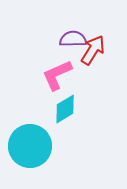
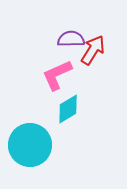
purple semicircle: moved 2 px left
cyan diamond: moved 3 px right
cyan circle: moved 1 px up
